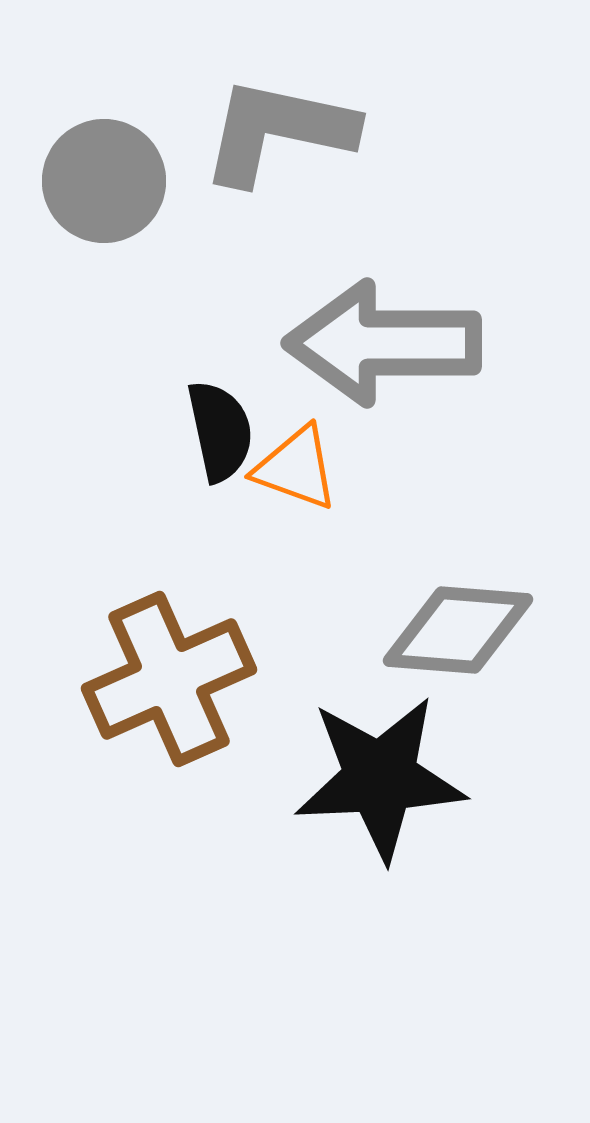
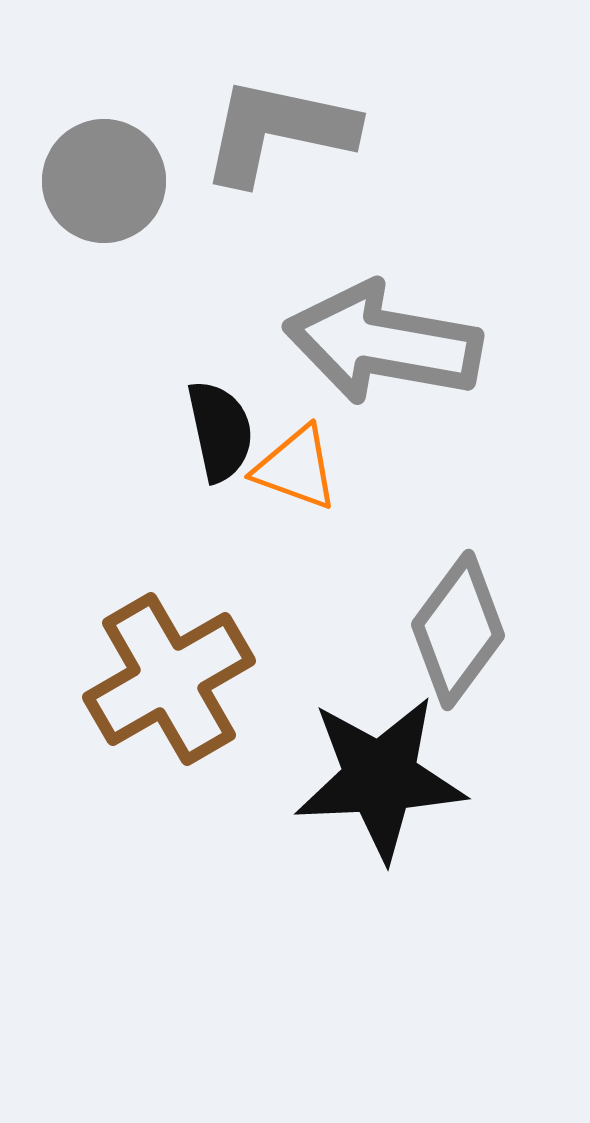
gray arrow: rotated 10 degrees clockwise
gray diamond: rotated 58 degrees counterclockwise
brown cross: rotated 6 degrees counterclockwise
